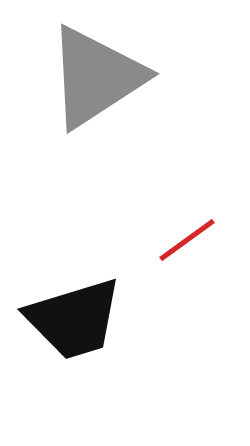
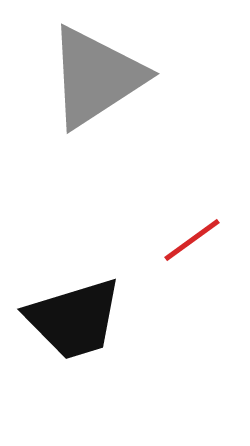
red line: moved 5 px right
